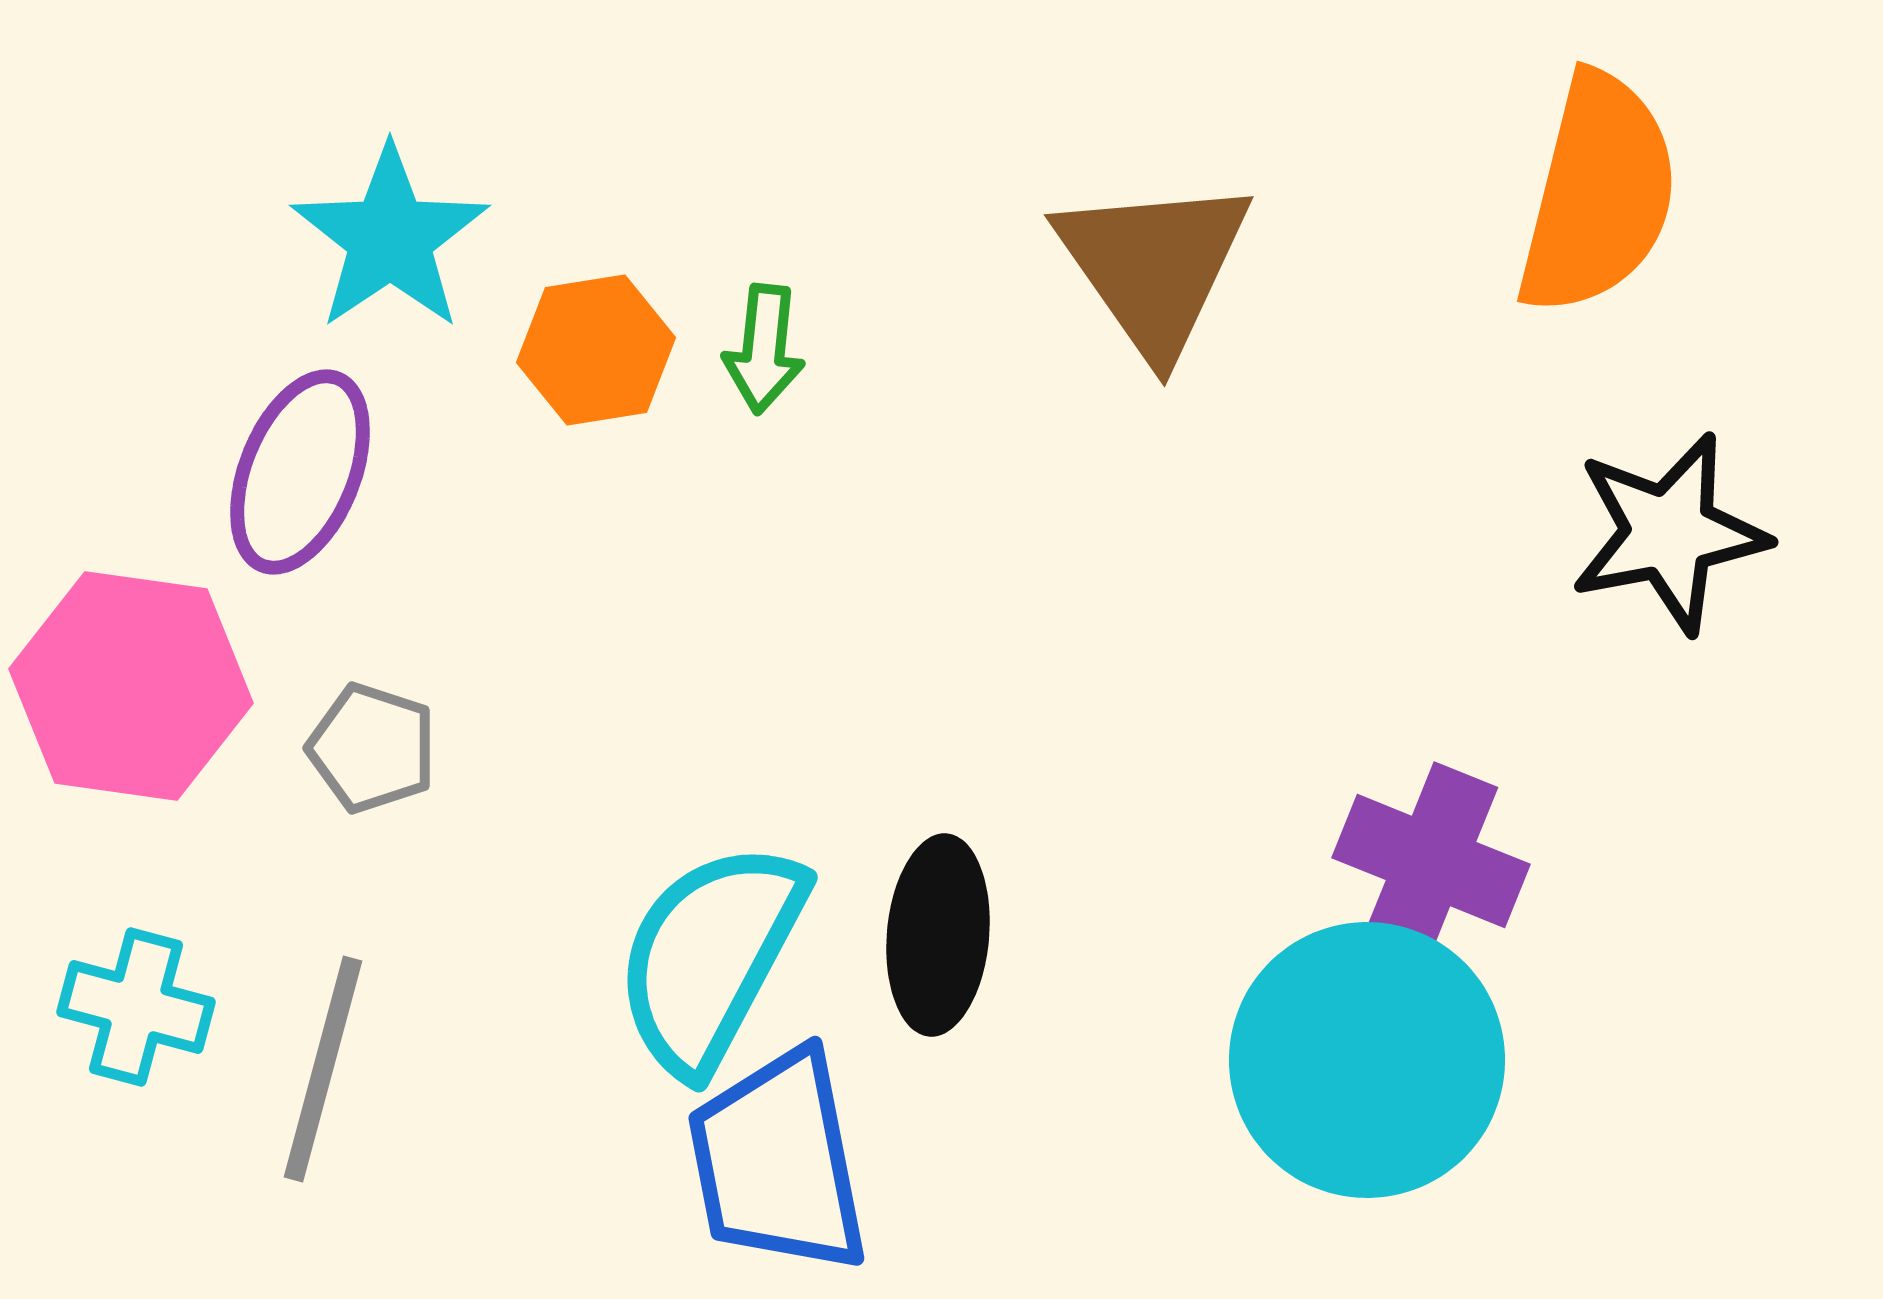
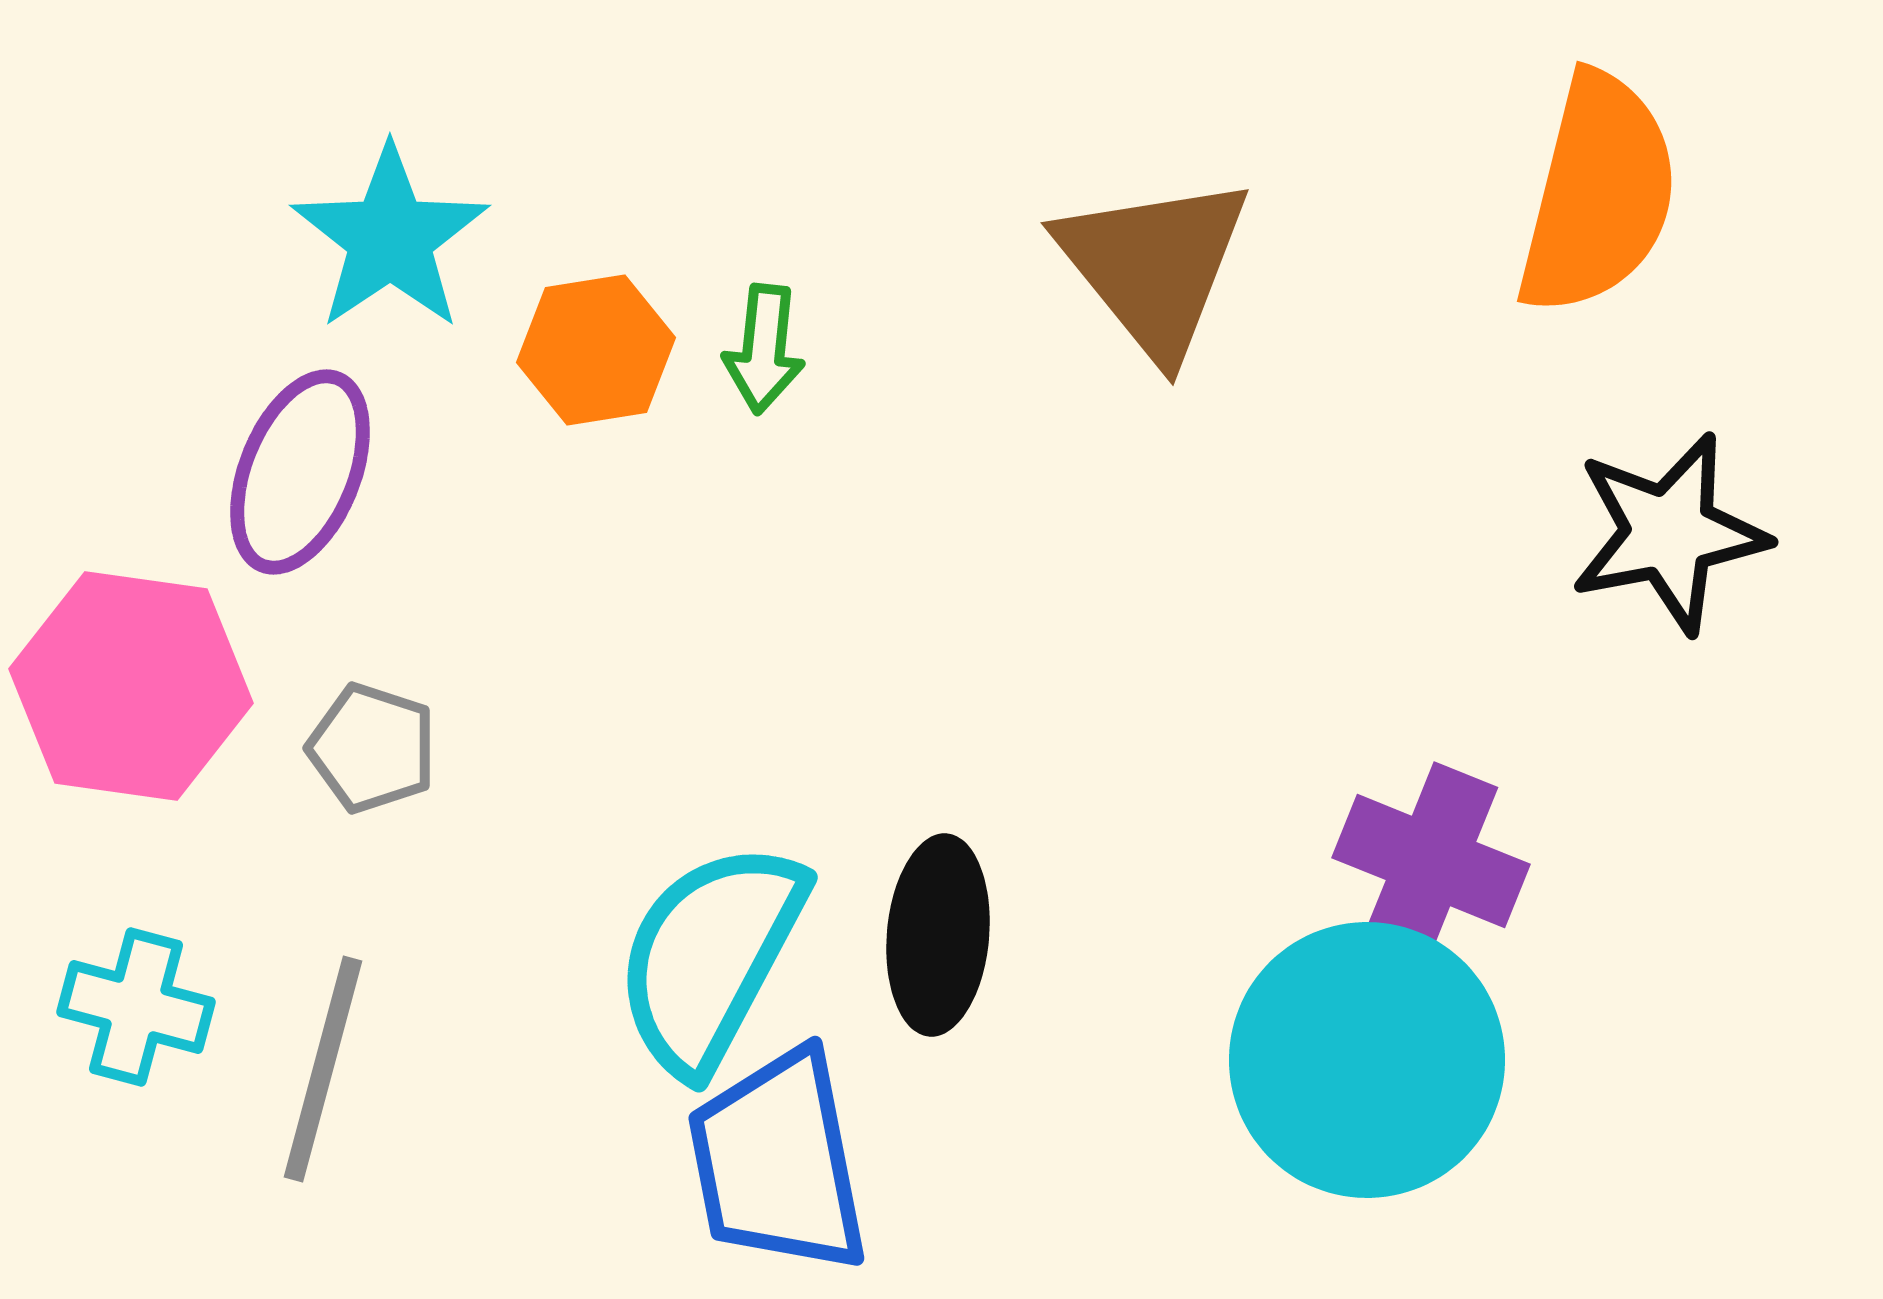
brown triangle: rotated 4 degrees counterclockwise
